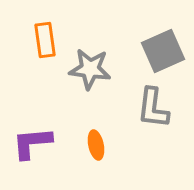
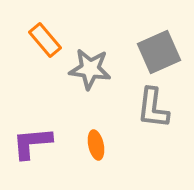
orange rectangle: rotated 32 degrees counterclockwise
gray square: moved 4 px left, 1 px down
